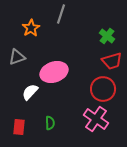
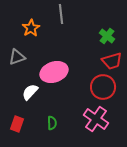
gray line: rotated 24 degrees counterclockwise
red circle: moved 2 px up
green semicircle: moved 2 px right
red rectangle: moved 2 px left, 3 px up; rotated 14 degrees clockwise
